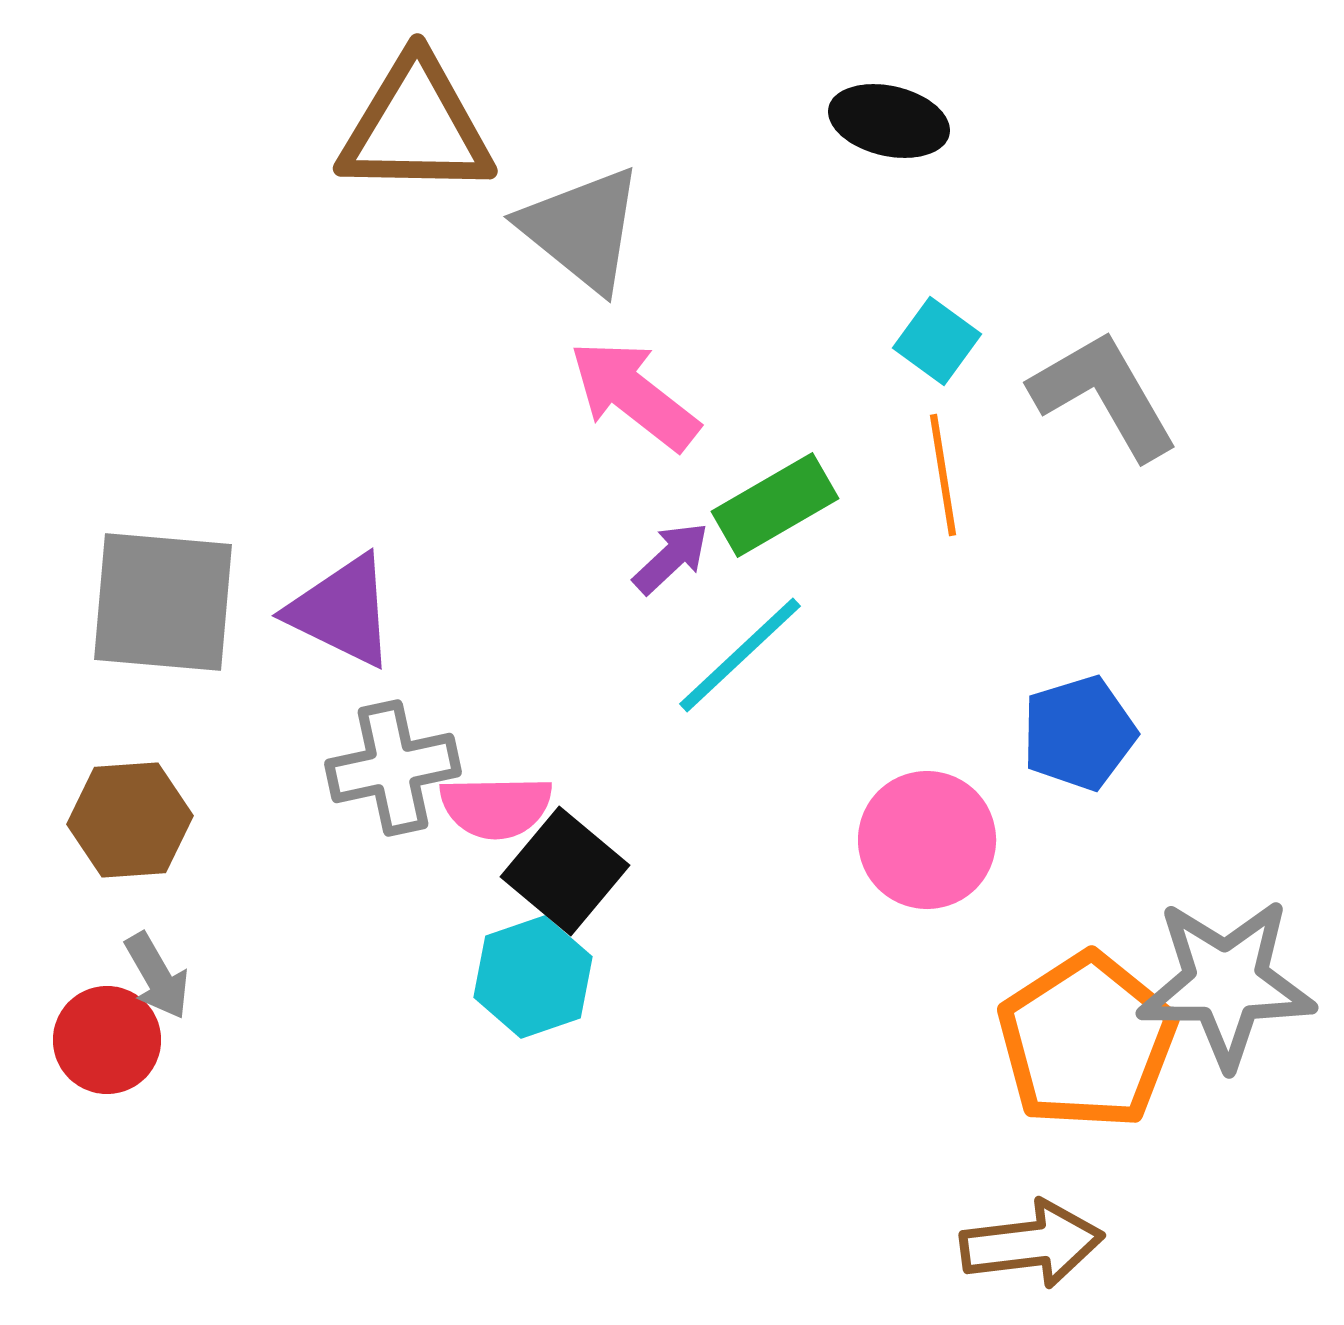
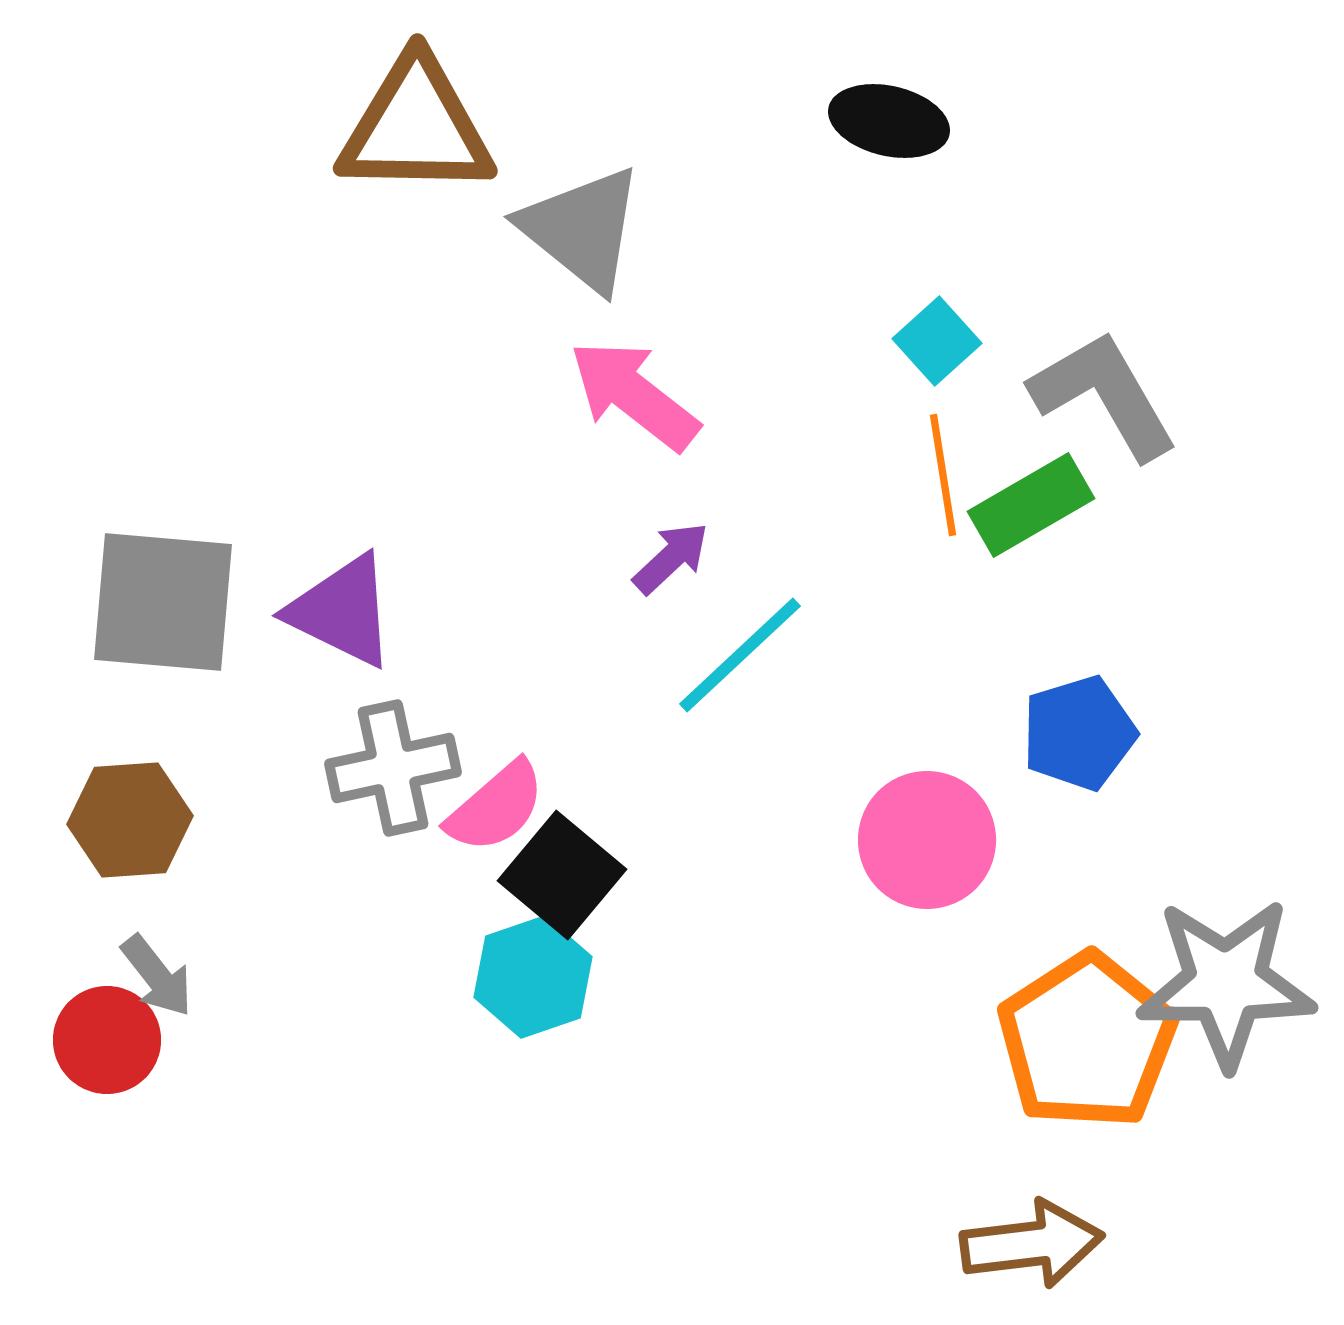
cyan square: rotated 12 degrees clockwise
green rectangle: moved 256 px right
pink semicircle: rotated 40 degrees counterclockwise
black square: moved 3 px left, 4 px down
gray arrow: rotated 8 degrees counterclockwise
